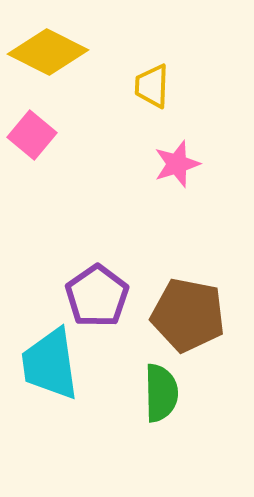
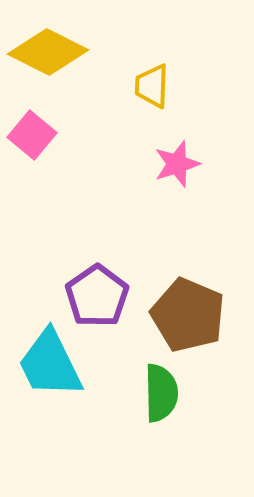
brown pentagon: rotated 12 degrees clockwise
cyan trapezoid: rotated 18 degrees counterclockwise
